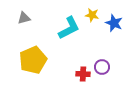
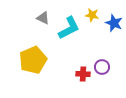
gray triangle: moved 19 px right; rotated 40 degrees clockwise
